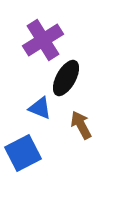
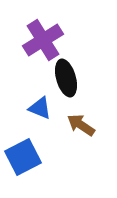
black ellipse: rotated 45 degrees counterclockwise
brown arrow: rotated 28 degrees counterclockwise
blue square: moved 4 px down
